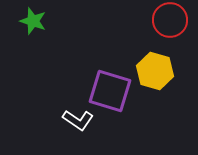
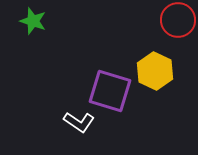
red circle: moved 8 px right
yellow hexagon: rotated 9 degrees clockwise
white L-shape: moved 1 px right, 2 px down
